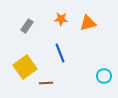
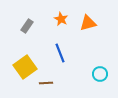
orange star: rotated 24 degrees clockwise
cyan circle: moved 4 px left, 2 px up
